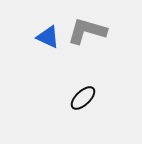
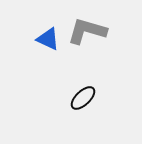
blue triangle: moved 2 px down
